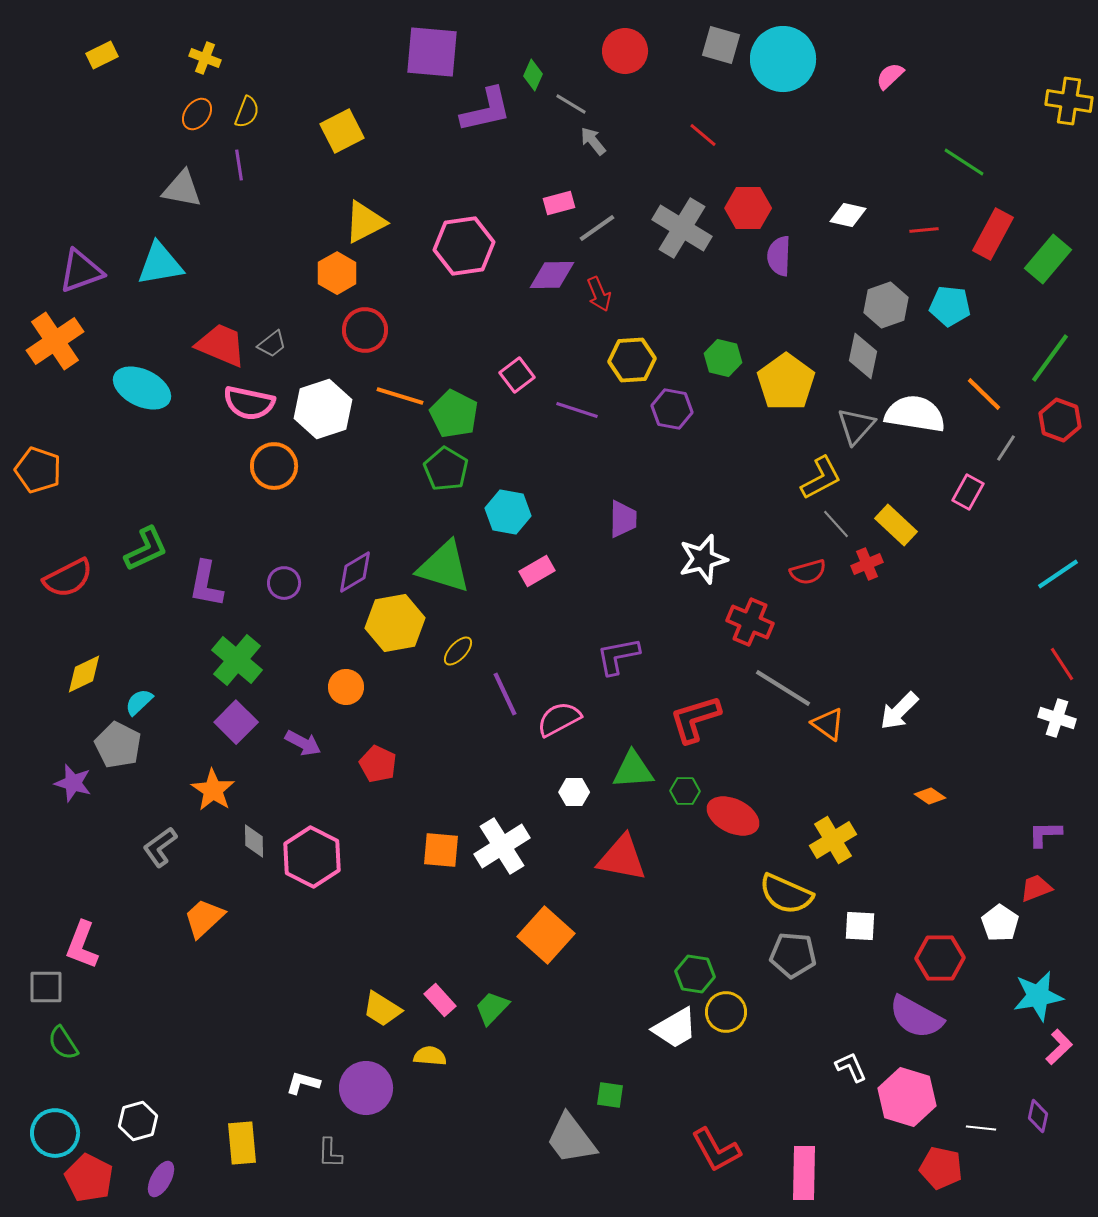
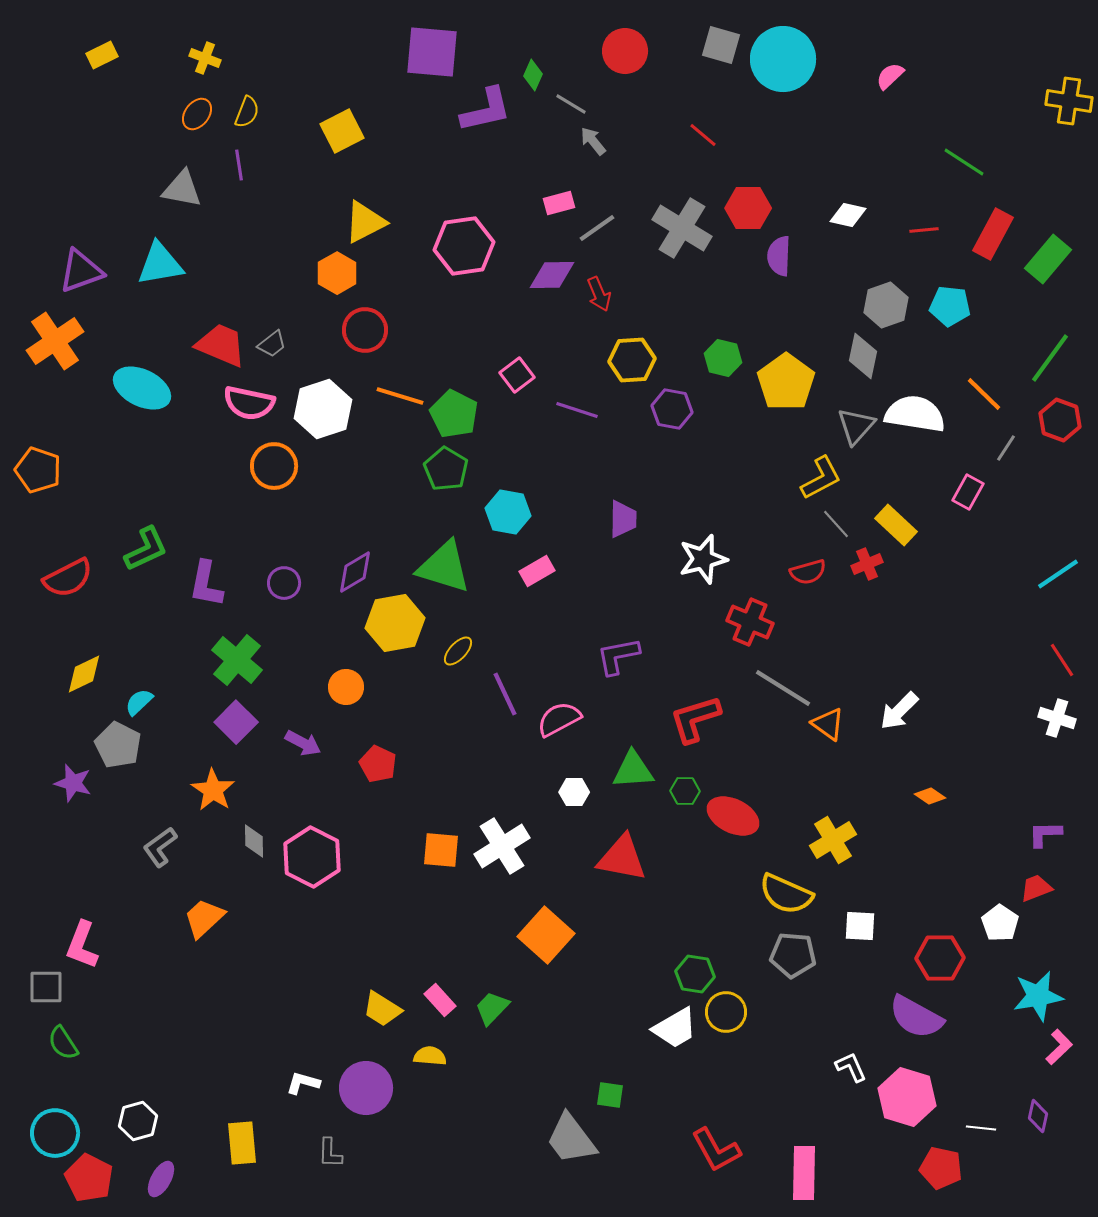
red line at (1062, 664): moved 4 px up
